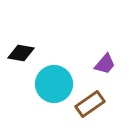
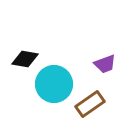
black diamond: moved 4 px right, 6 px down
purple trapezoid: rotated 30 degrees clockwise
